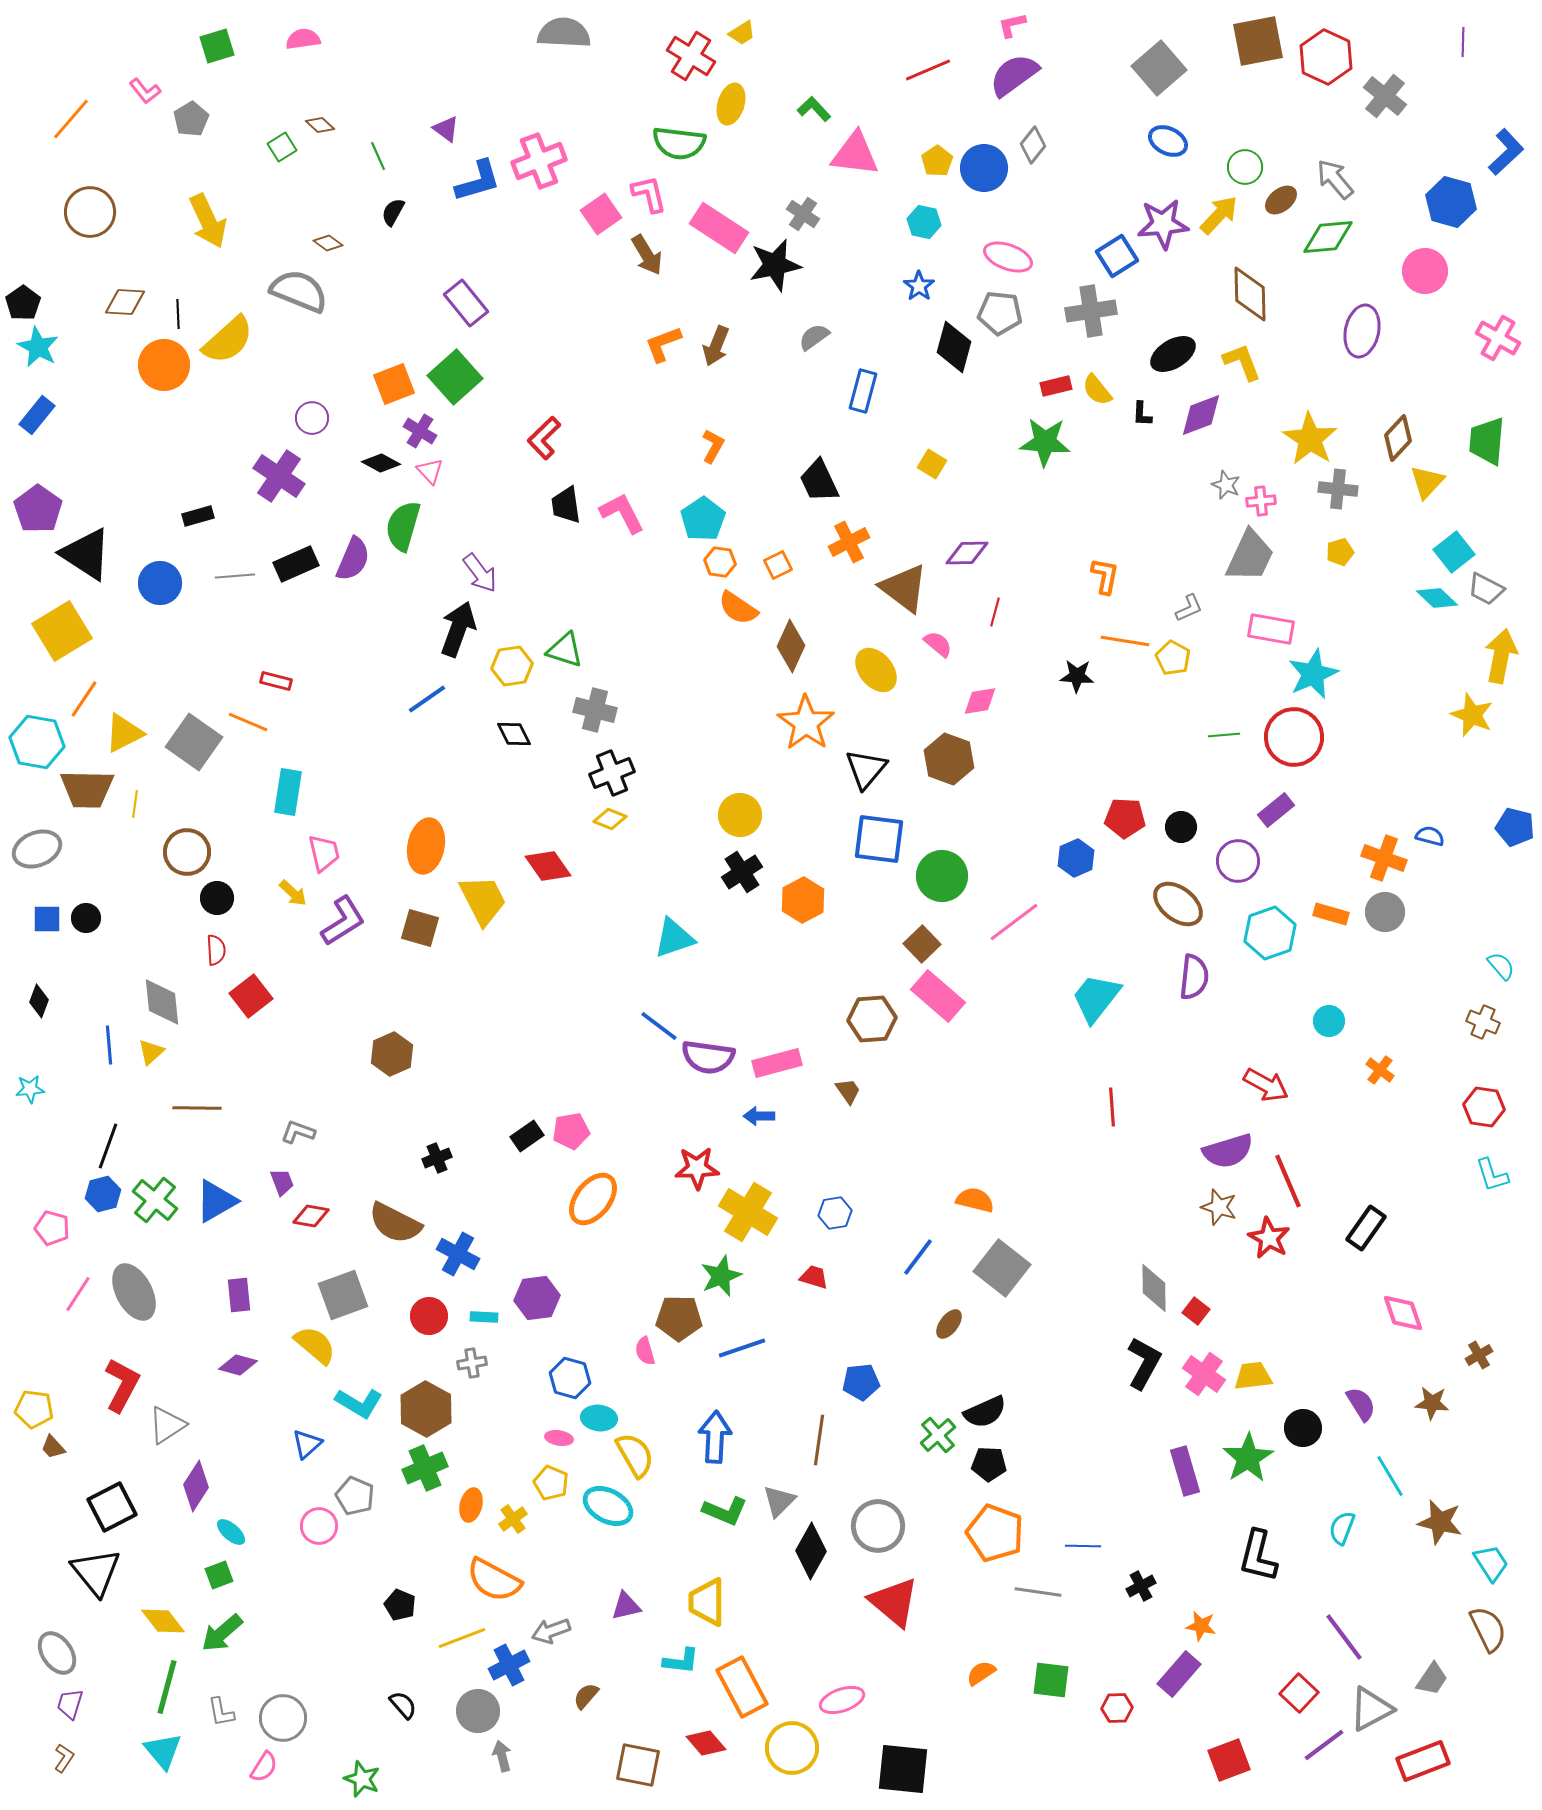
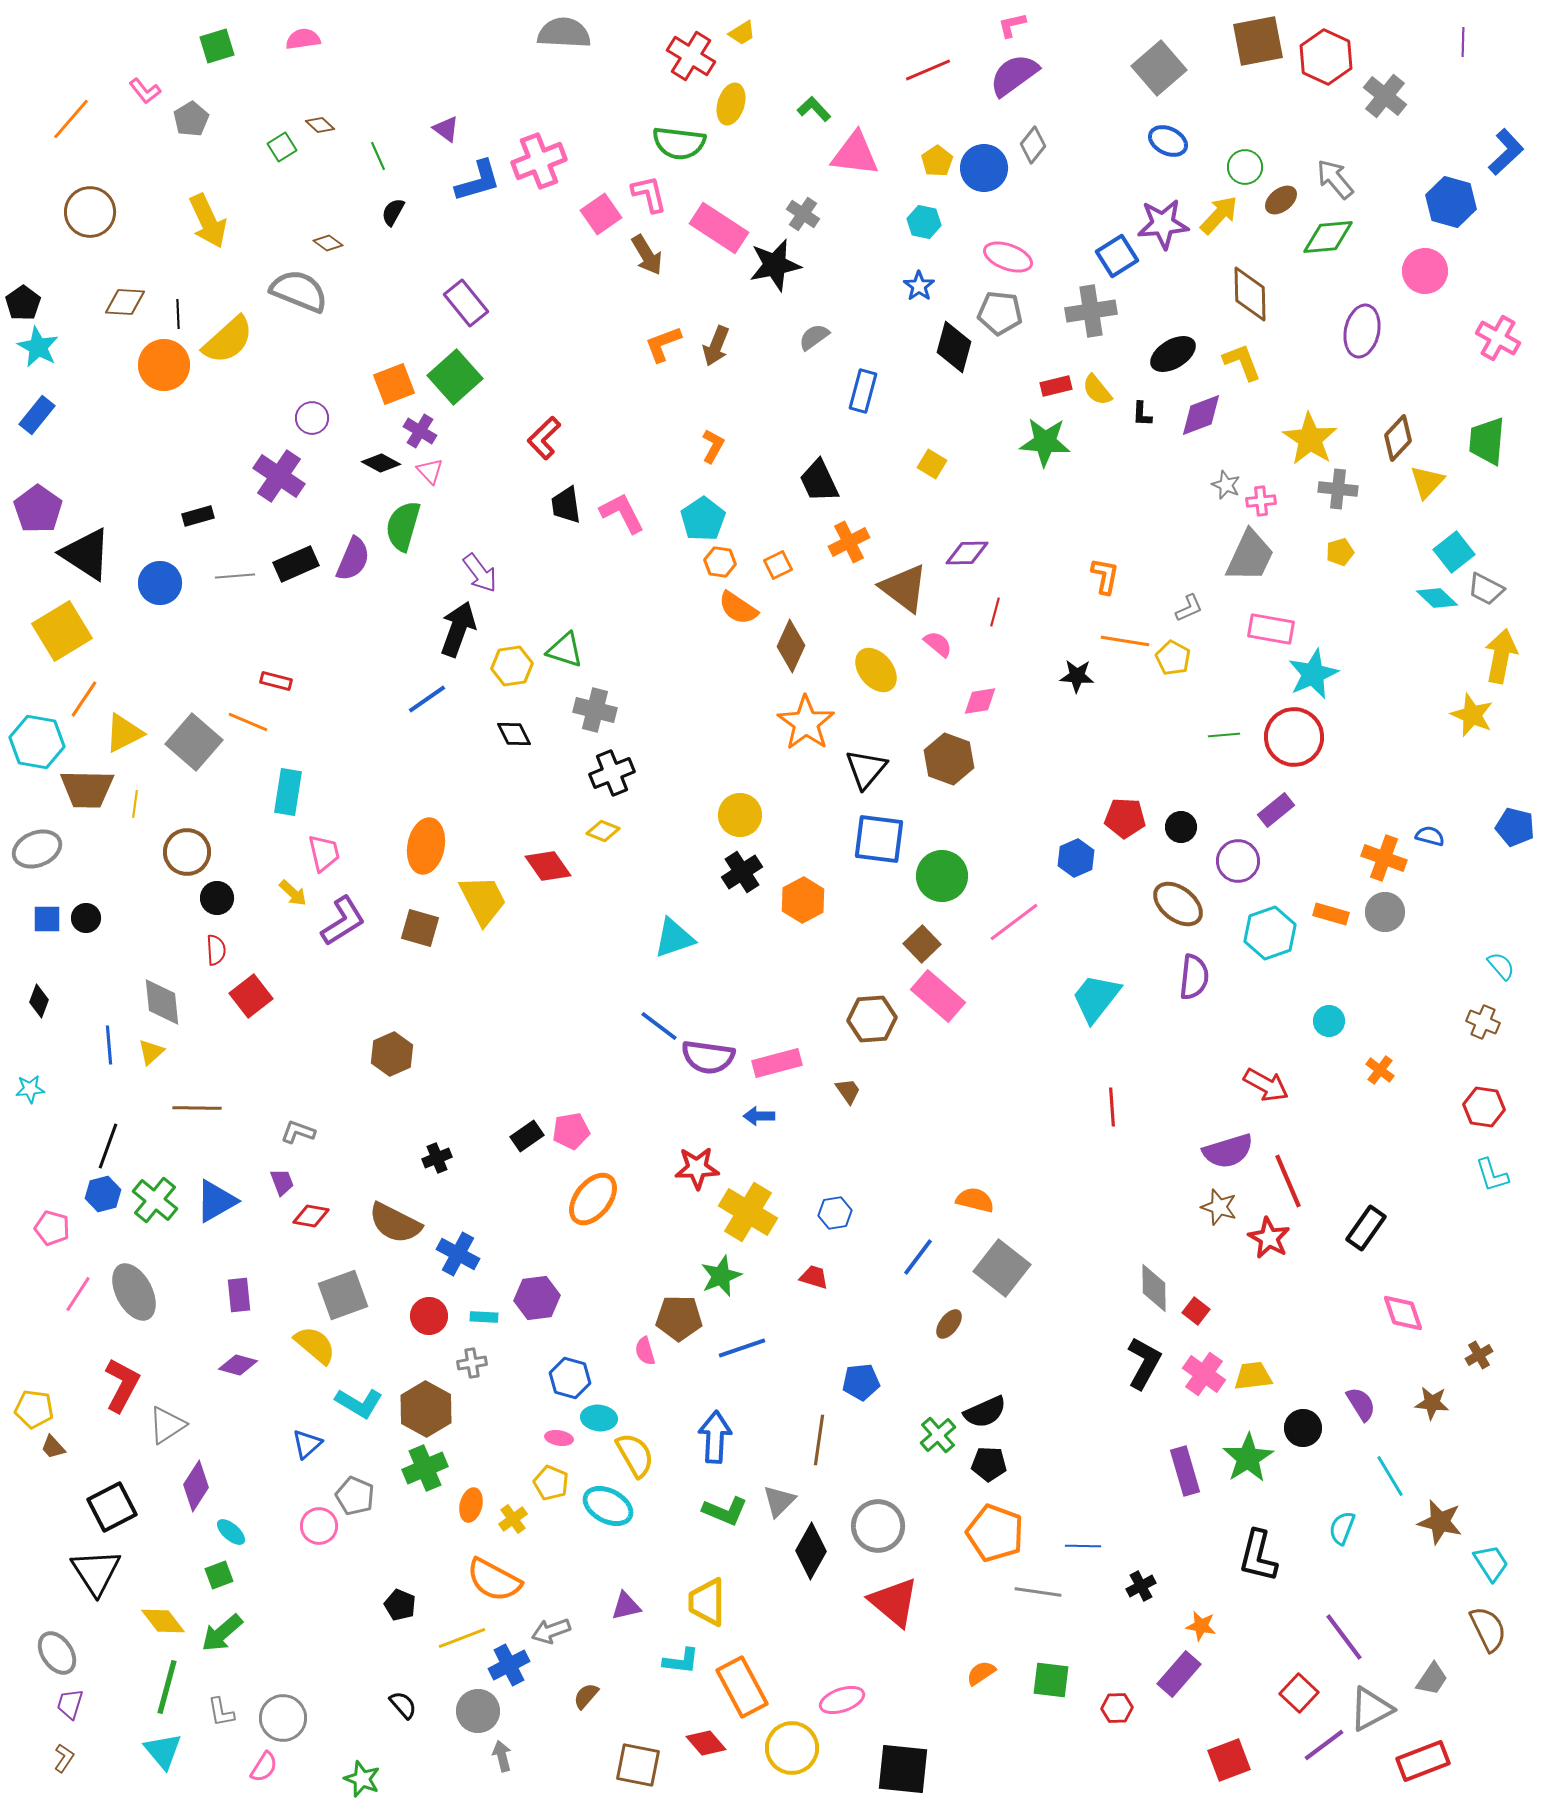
gray square at (194, 742): rotated 6 degrees clockwise
yellow diamond at (610, 819): moved 7 px left, 12 px down
black triangle at (96, 1572): rotated 6 degrees clockwise
